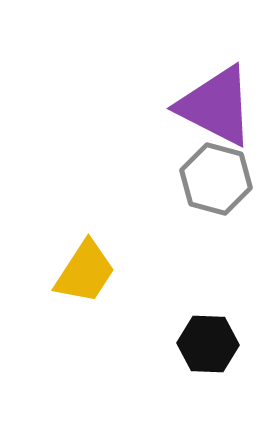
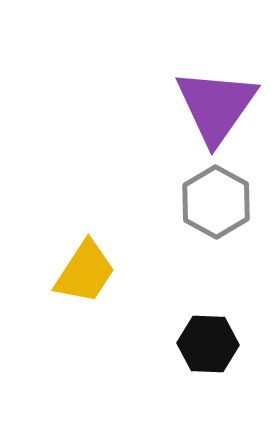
purple triangle: rotated 38 degrees clockwise
gray hexagon: moved 23 px down; rotated 14 degrees clockwise
